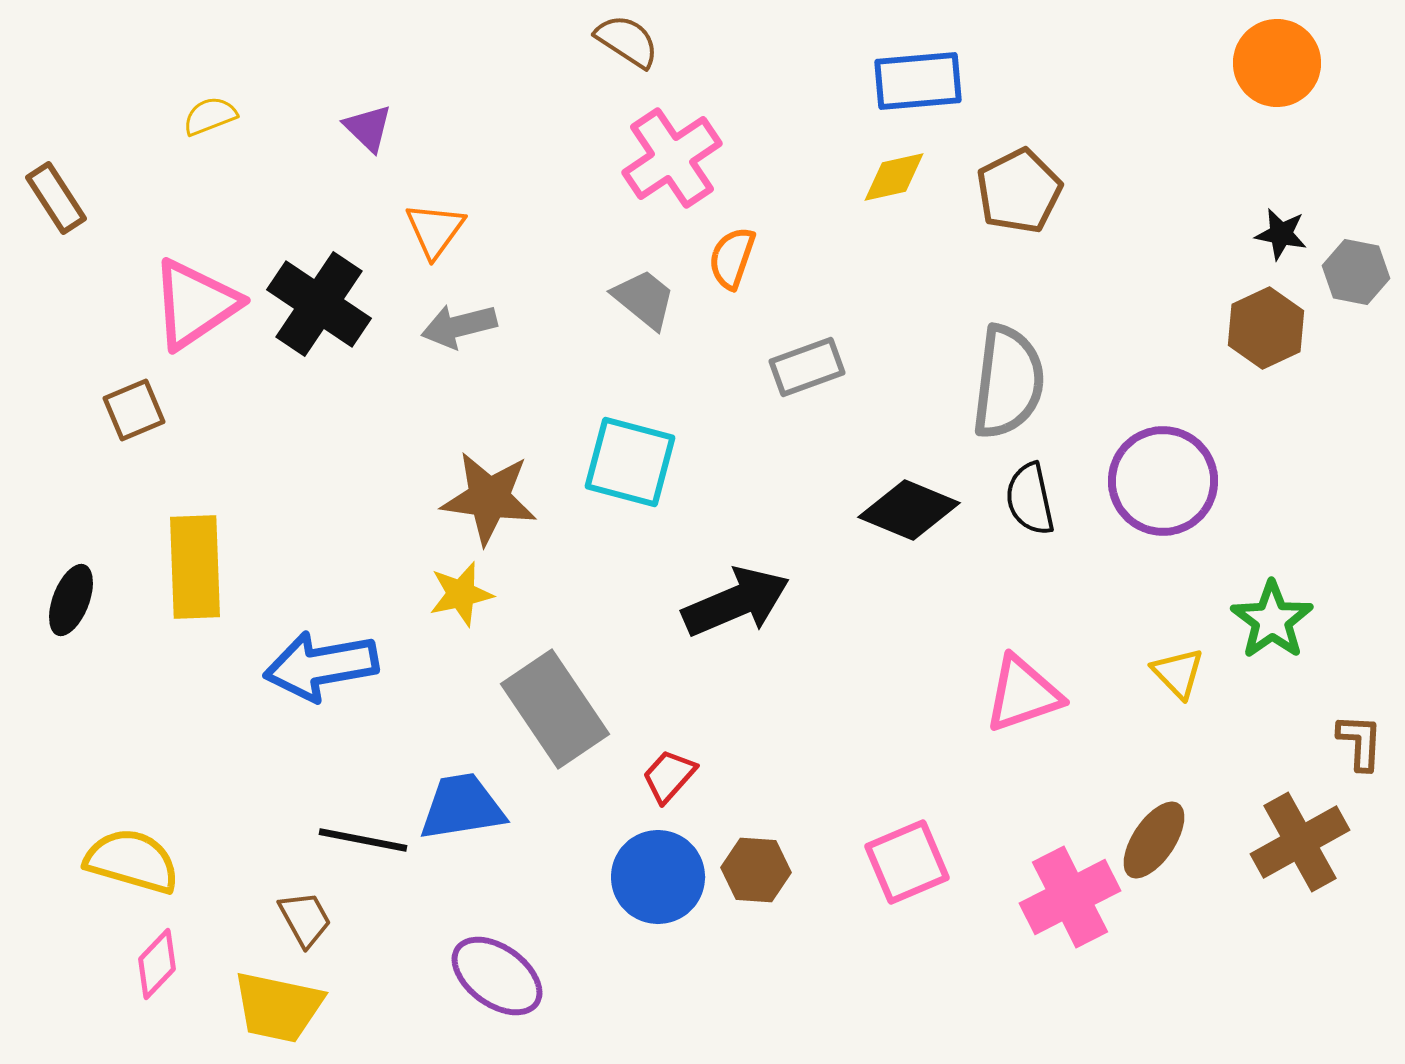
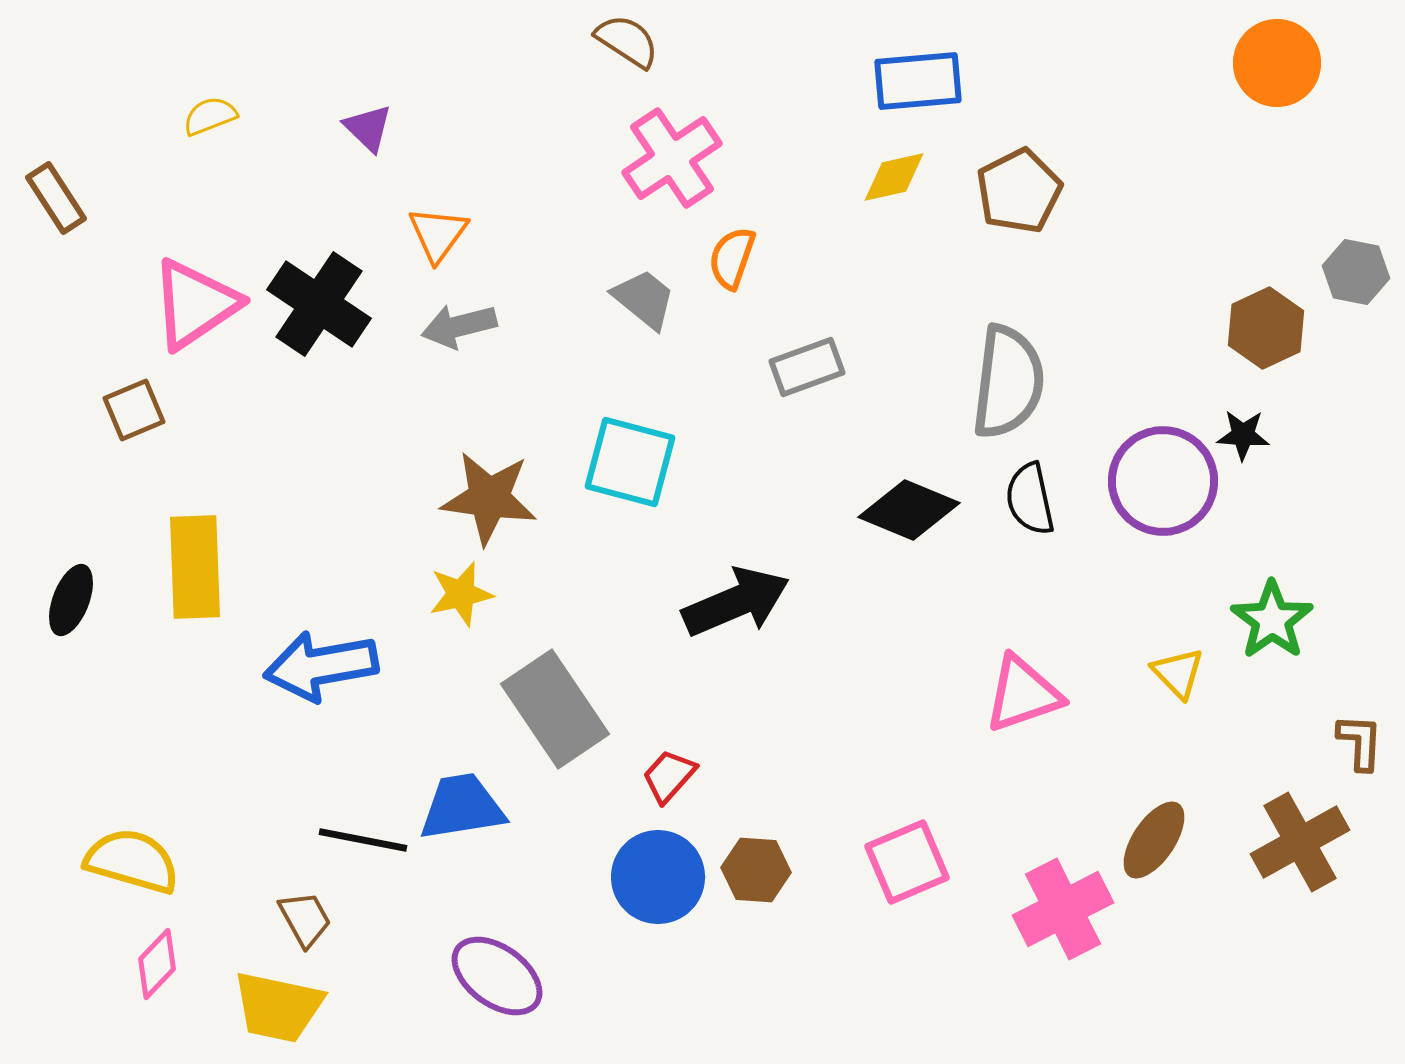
orange triangle at (435, 230): moved 3 px right, 4 px down
black star at (1281, 234): moved 38 px left, 201 px down; rotated 8 degrees counterclockwise
pink cross at (1070, 897): moved 7 px left, 12 px down
